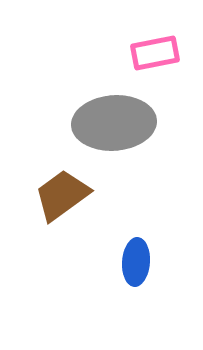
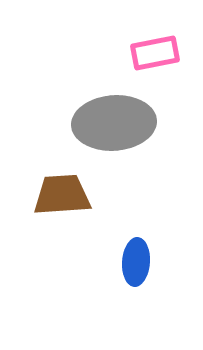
brown trapezoid: rotated 32 degrees clockwise
